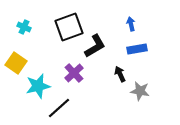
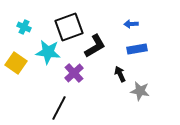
blue arrow: rotated 80 degrees counterclockwise
cyan star: moved 10 px right, 34 px up; rotated 20 degrees clockwise
black line: rotated 20 degrees counterclockwise
